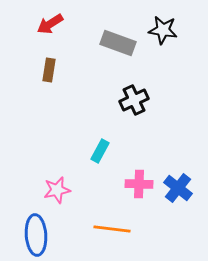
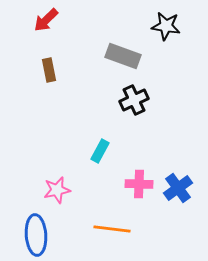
red arrow: moved 4 px left, 4 px up; rotated 12 degrees counterclockwise
black star: moved 3 px right, 4 px up
gray rectangle: moved 5 px right, 13 px down
brown rectangle: rotated 20 degrees counterclockwise
blue cross: rotated 16 degrees clockwise
